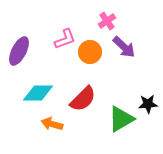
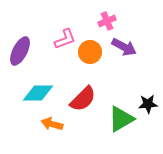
pink cross: rotated 12 degrees clockwise
purple arrow: rotated 15 degrees counterclockwise
purple ellipse: moved 1 px right
